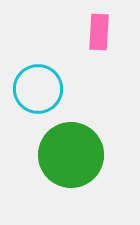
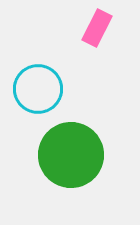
pink rectangle: moved 2 px left, 4 px up; rotated 24 degrees clockwise
